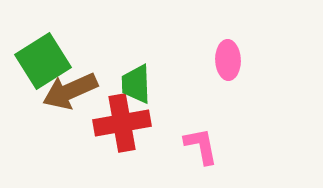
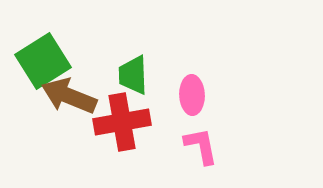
pink ellipse: moved 36 px left, 35 px down
green trapezoid: moved 3 px left, 9 px up
brown arrow: moved 1 px left, 5 px down; rotated 46 degrees clockwise
red cross: moved 1 px up
